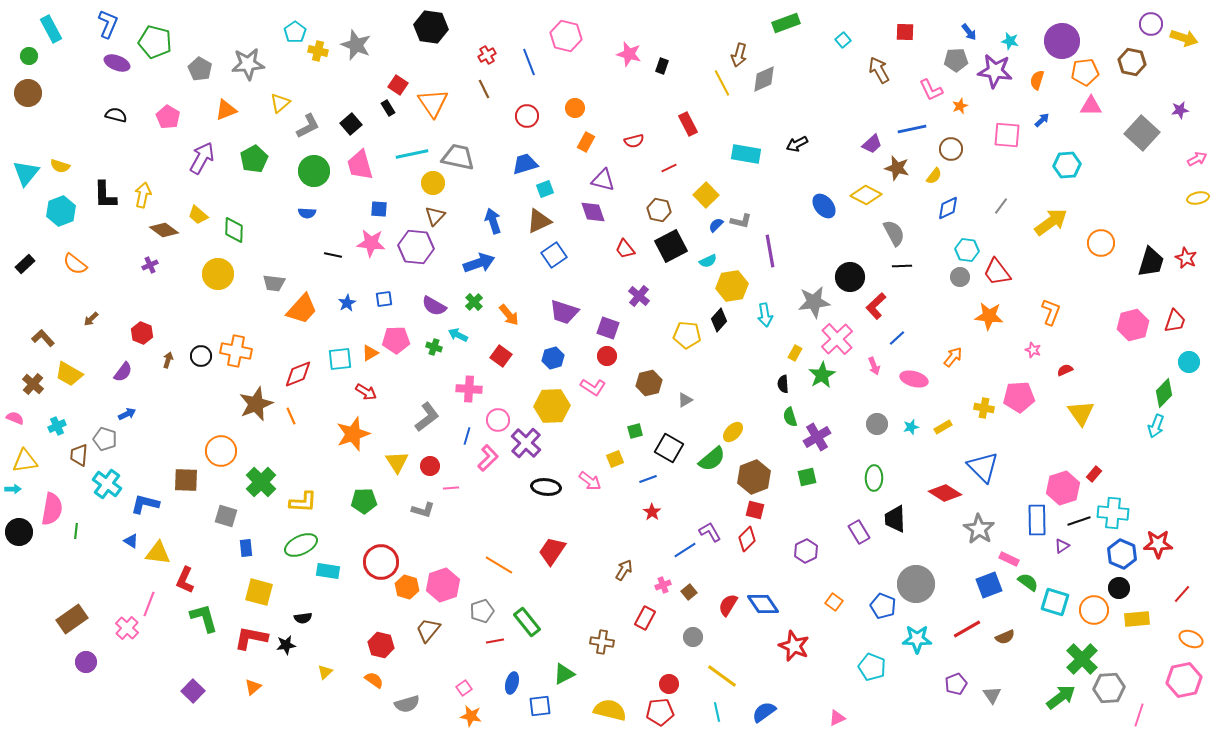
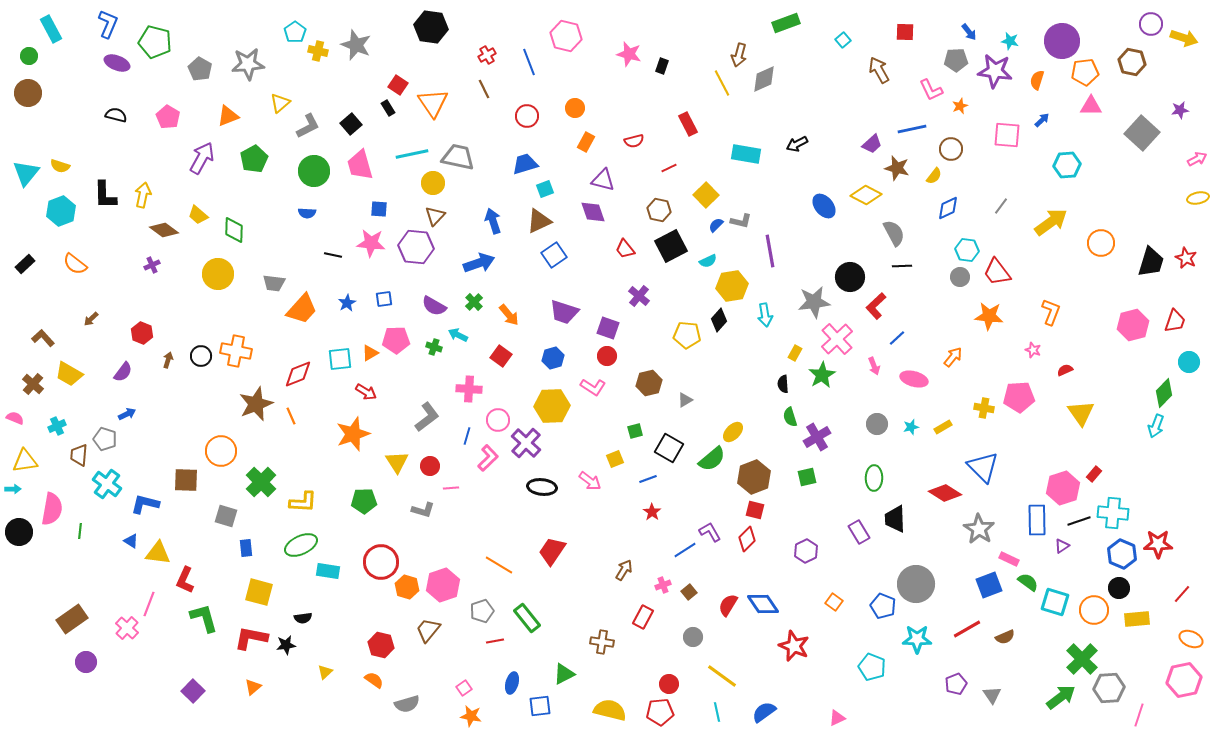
orange triangle at (226, 110): moved 2 px right, 6 px down
purple cross at (150, 265): moved 2 px right
black ellipse at (546, 487): moved 4 px left
green line at (76, 531): moved 4 px right
red rectangle at (645, 618): moved 2 px left, 1 px up
green rectangle at (527, 622): moved 4 px up
